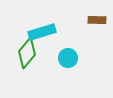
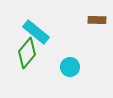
cyan rectangle: moved 6 px left; rotated 56 degrees clockwise
cyan circle: moved 2 px right, 9 px down
